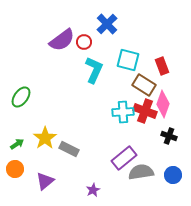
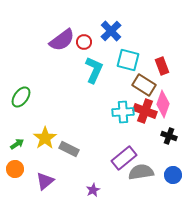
blue cross: moved 4 px right, 7 px down
